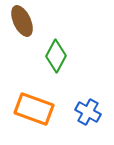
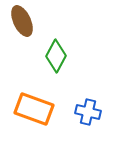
blue cross: rotated 15 degrees counterclockwise
